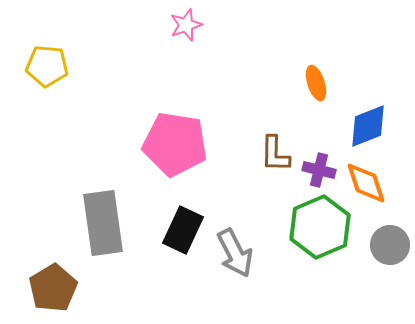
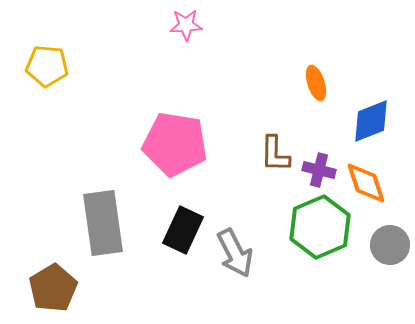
pink star: rotated 16 degrees clockwise
blue diamond: moved 3 px right, 5 px up
